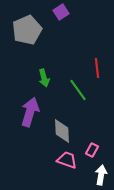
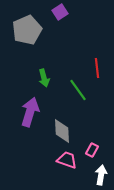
purple square: moved 1 px left
